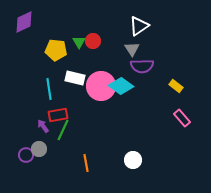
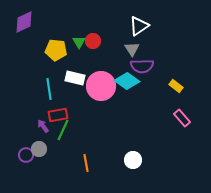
cyan diamond: moved 6 px right, 5 px up
